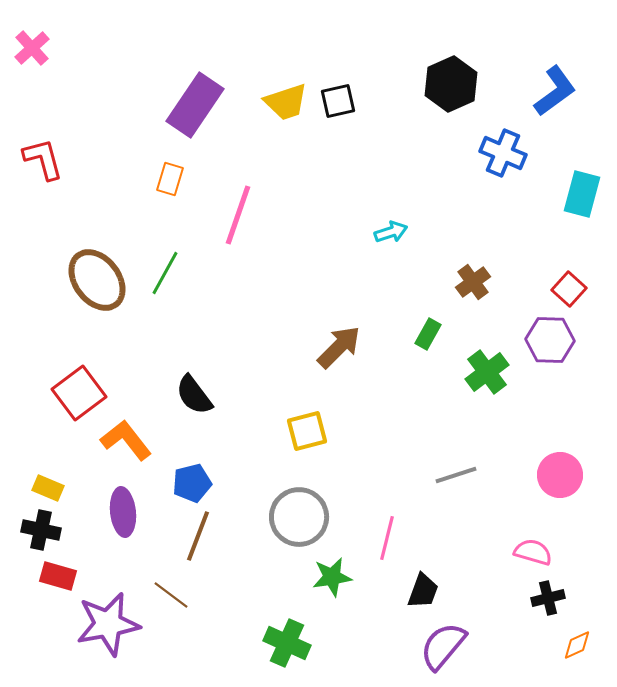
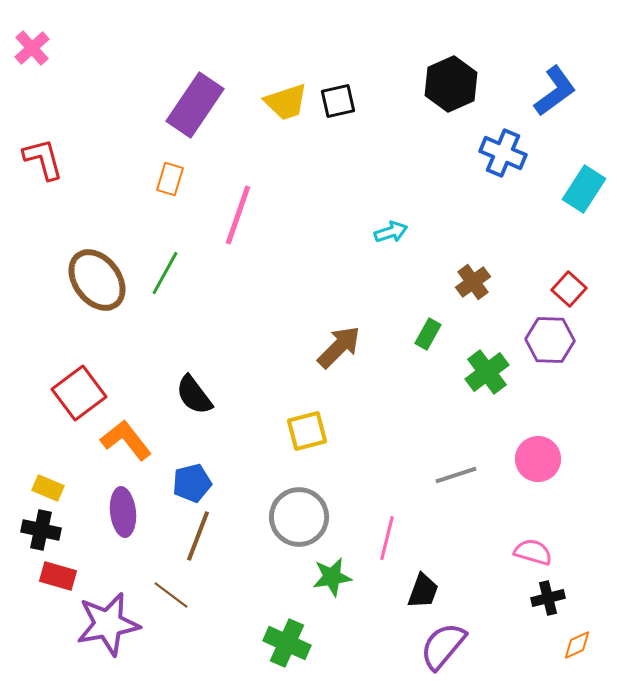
cyan rectangle at (582, 194): moved 2 px right, 5 px up; rotated 18 degrees clockwise
pink circle at (560, 475): moved 22 px left, 16 px up
